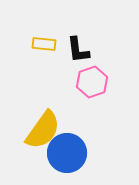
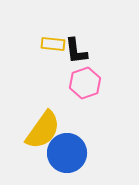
yellow rectangle: moved 9 px right
black L-shape: moved 2 px left, 1 px down
pink hexagon: moved 7 px left, 1 px down
